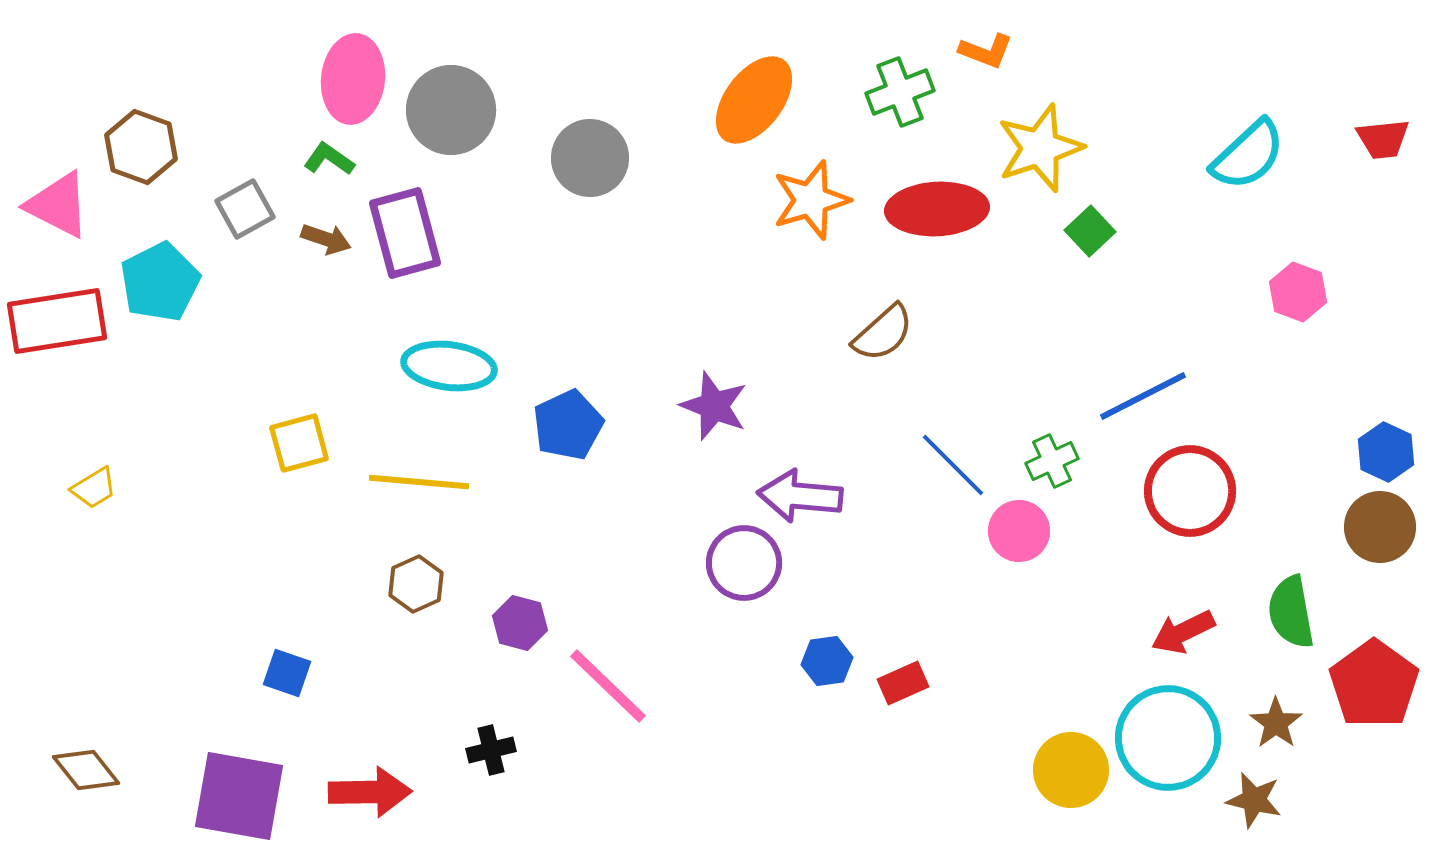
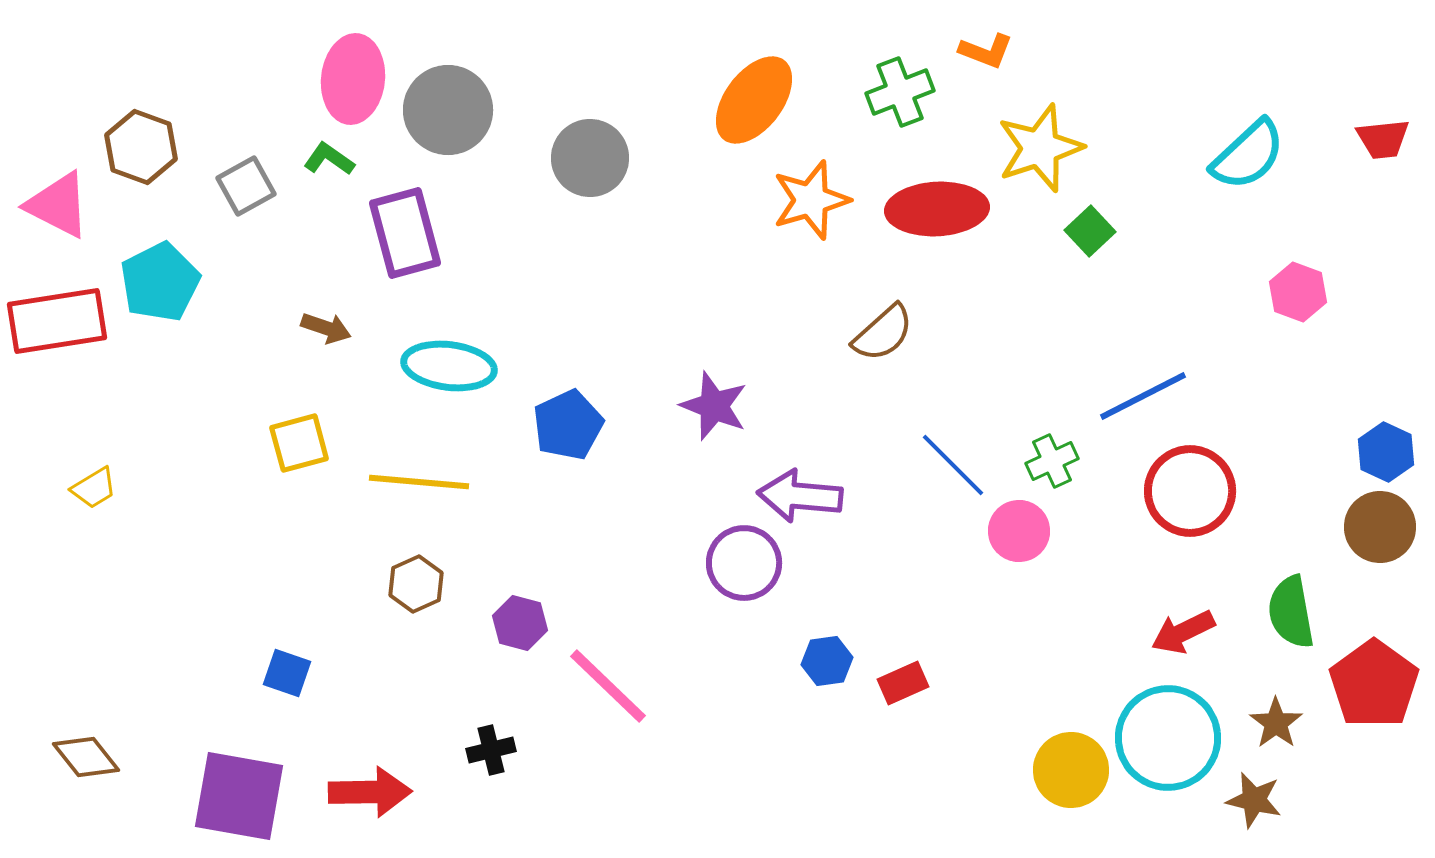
gray circle at (451, 110): moved 3 px left
gray square at (245, 209): moved 1 px right, 23 px up
brown arrow at (326, 239): moved 89 px down
brown diamond at (86, 770): moved 13 px up
